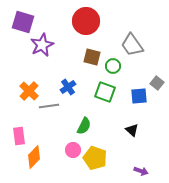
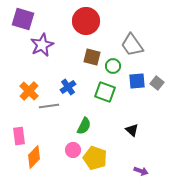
purple square: moved 3 px up
blue square: moved 2 px left, 15 px up
